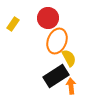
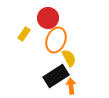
yellow rectangle: moved 11 px right, 10 px down
orange ellipse: moved 1 px left, 1 px up
